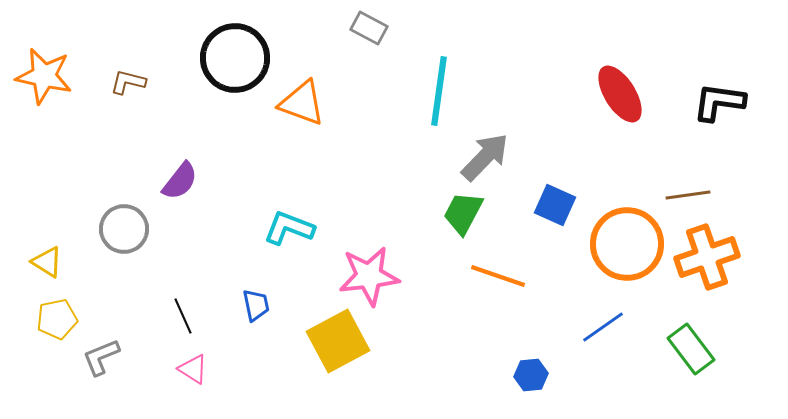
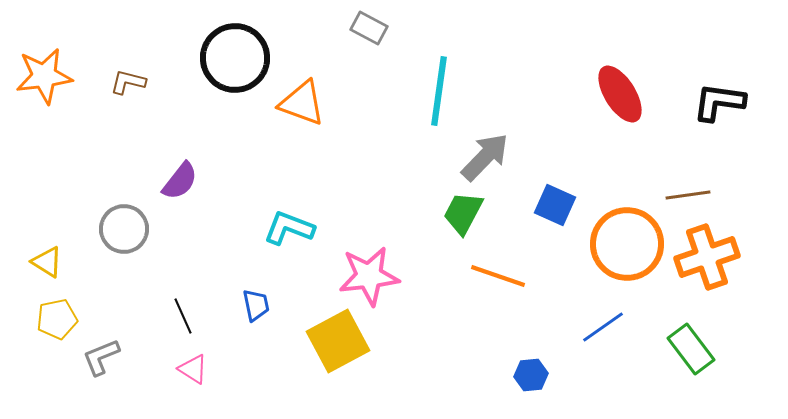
orange star: rotated 20 degrees counterclockwise
